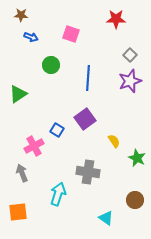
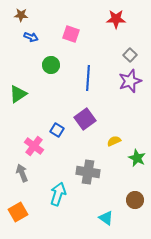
yellow semicircle: rotated 80 degrees counterclockwise
pink cross: rotated 24 degrees counterclockwise
orange square: rotated 24 degrees counterclockwise
